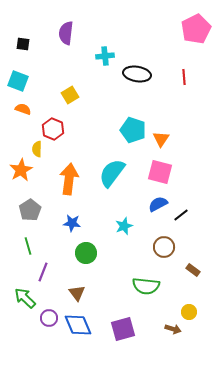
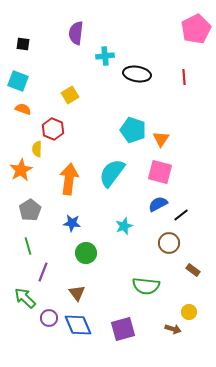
purple semicircle: moved 10 px right
brown circle: moved 5 px right, 4 px up
